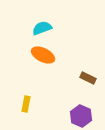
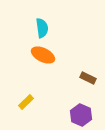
cyan semicircle: rotated 102 degrees clockwise
yellow rectangle: moved 2 px up; rotated 35 degrees clockwise
purple hexagon: moved 1 px up
